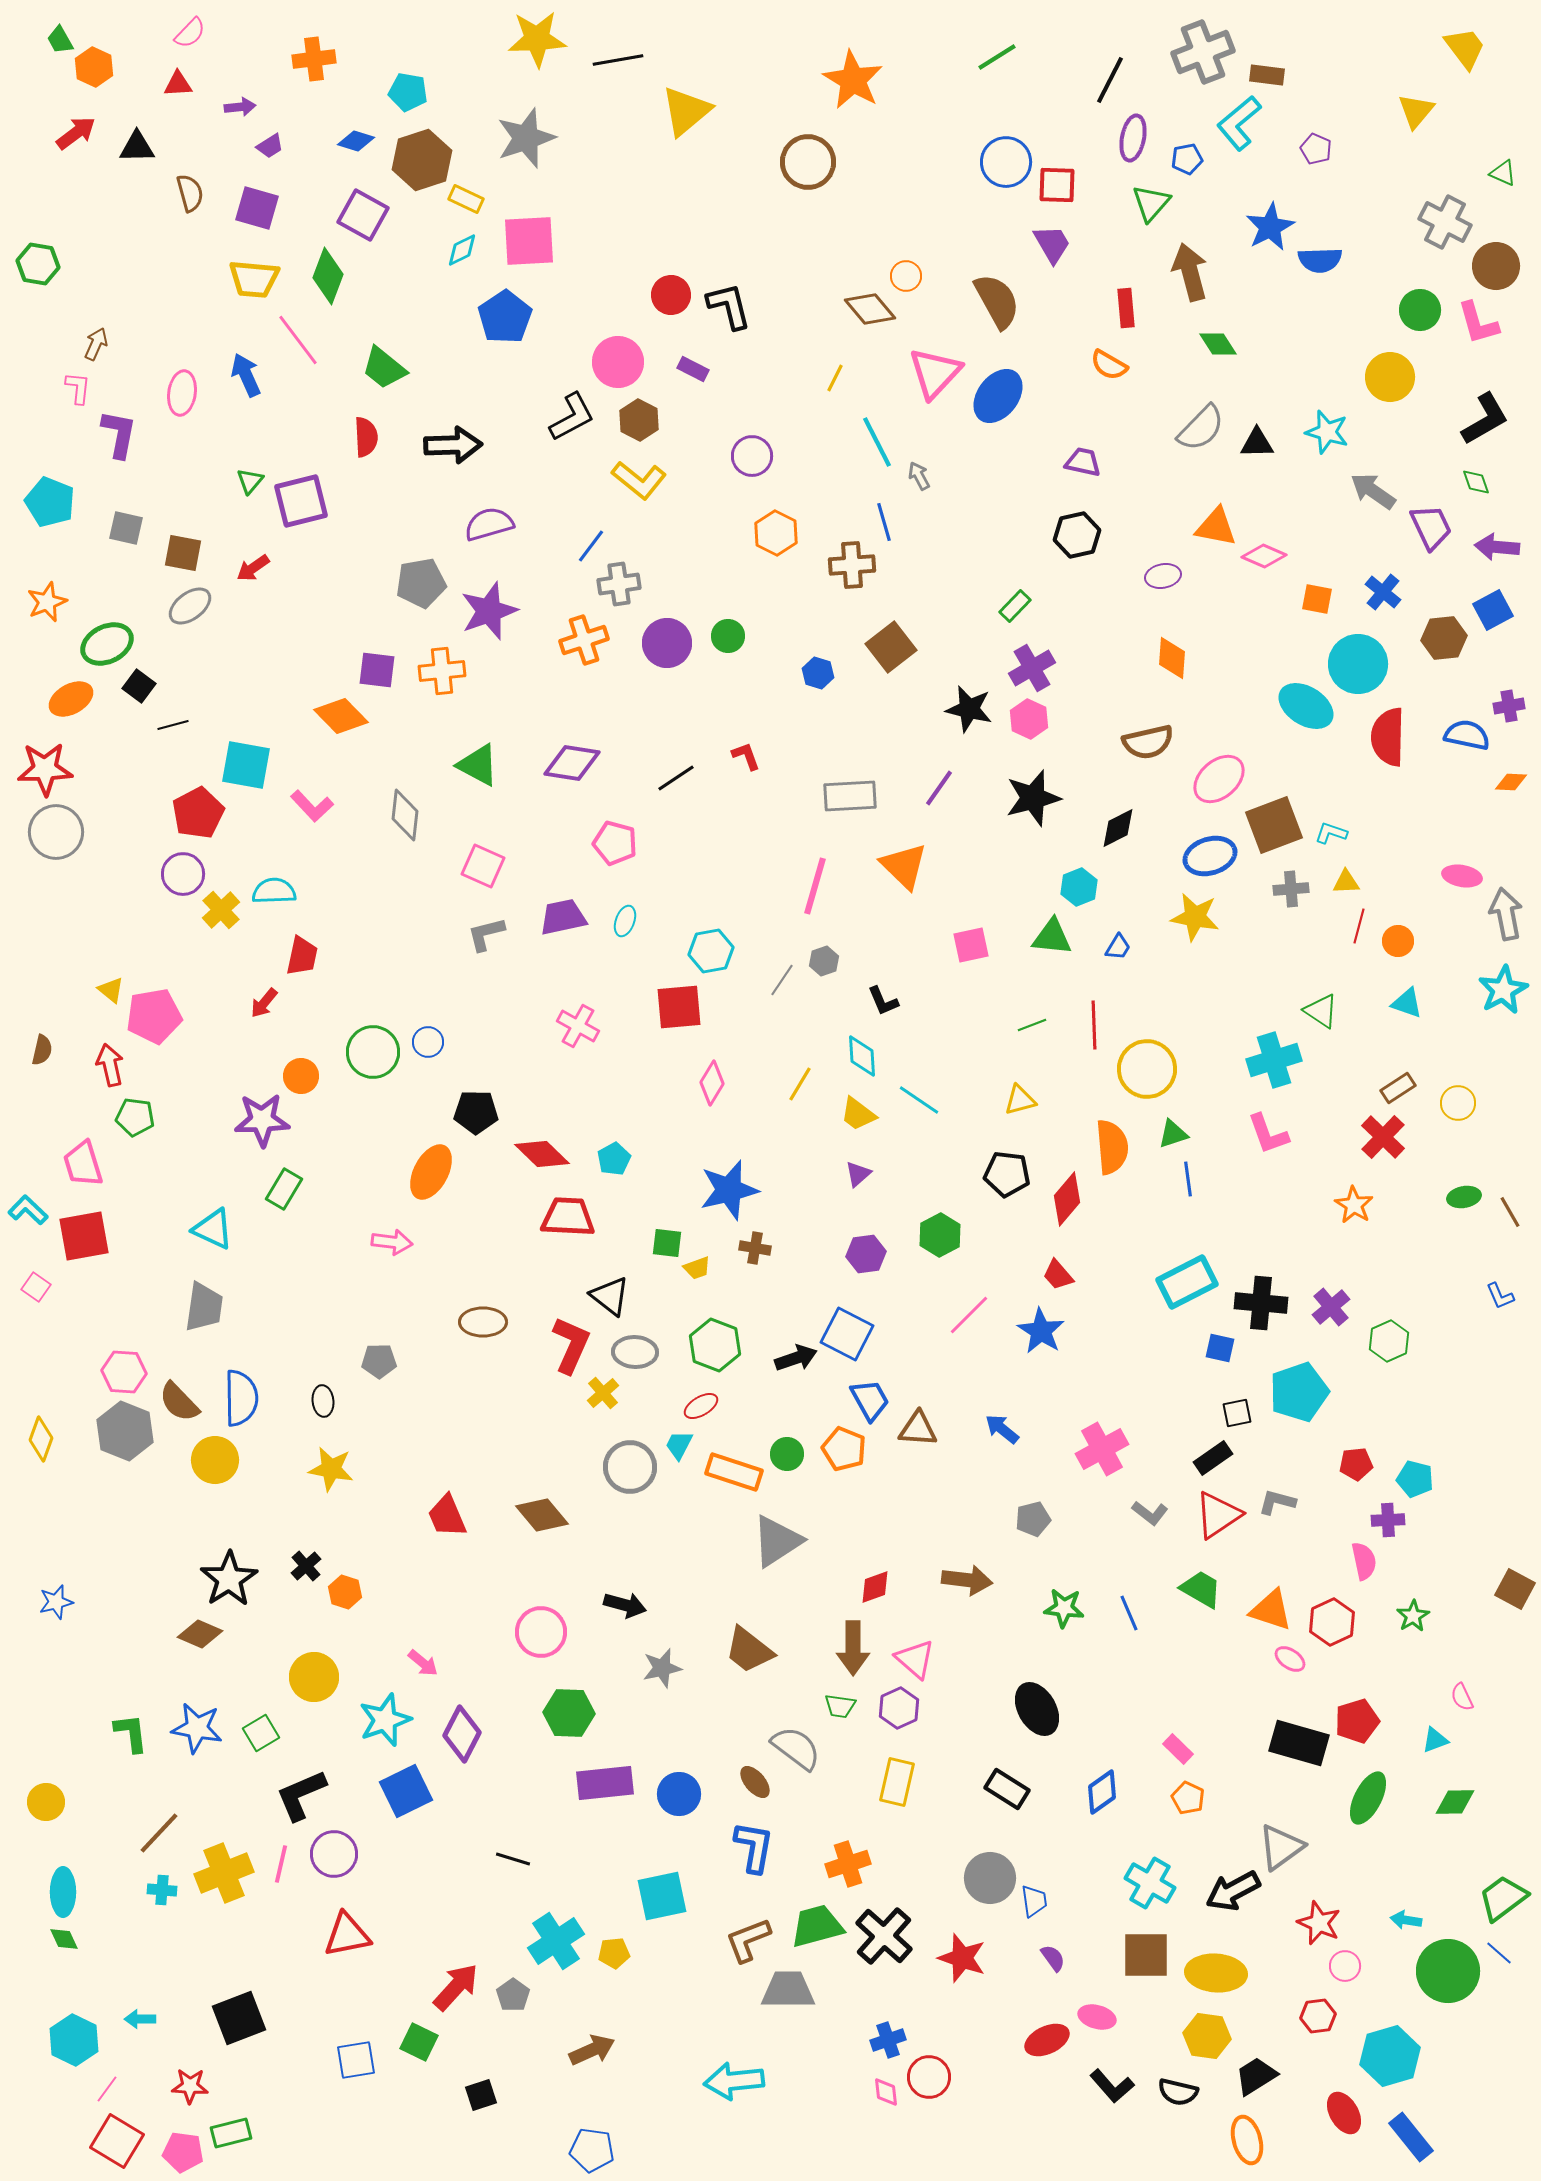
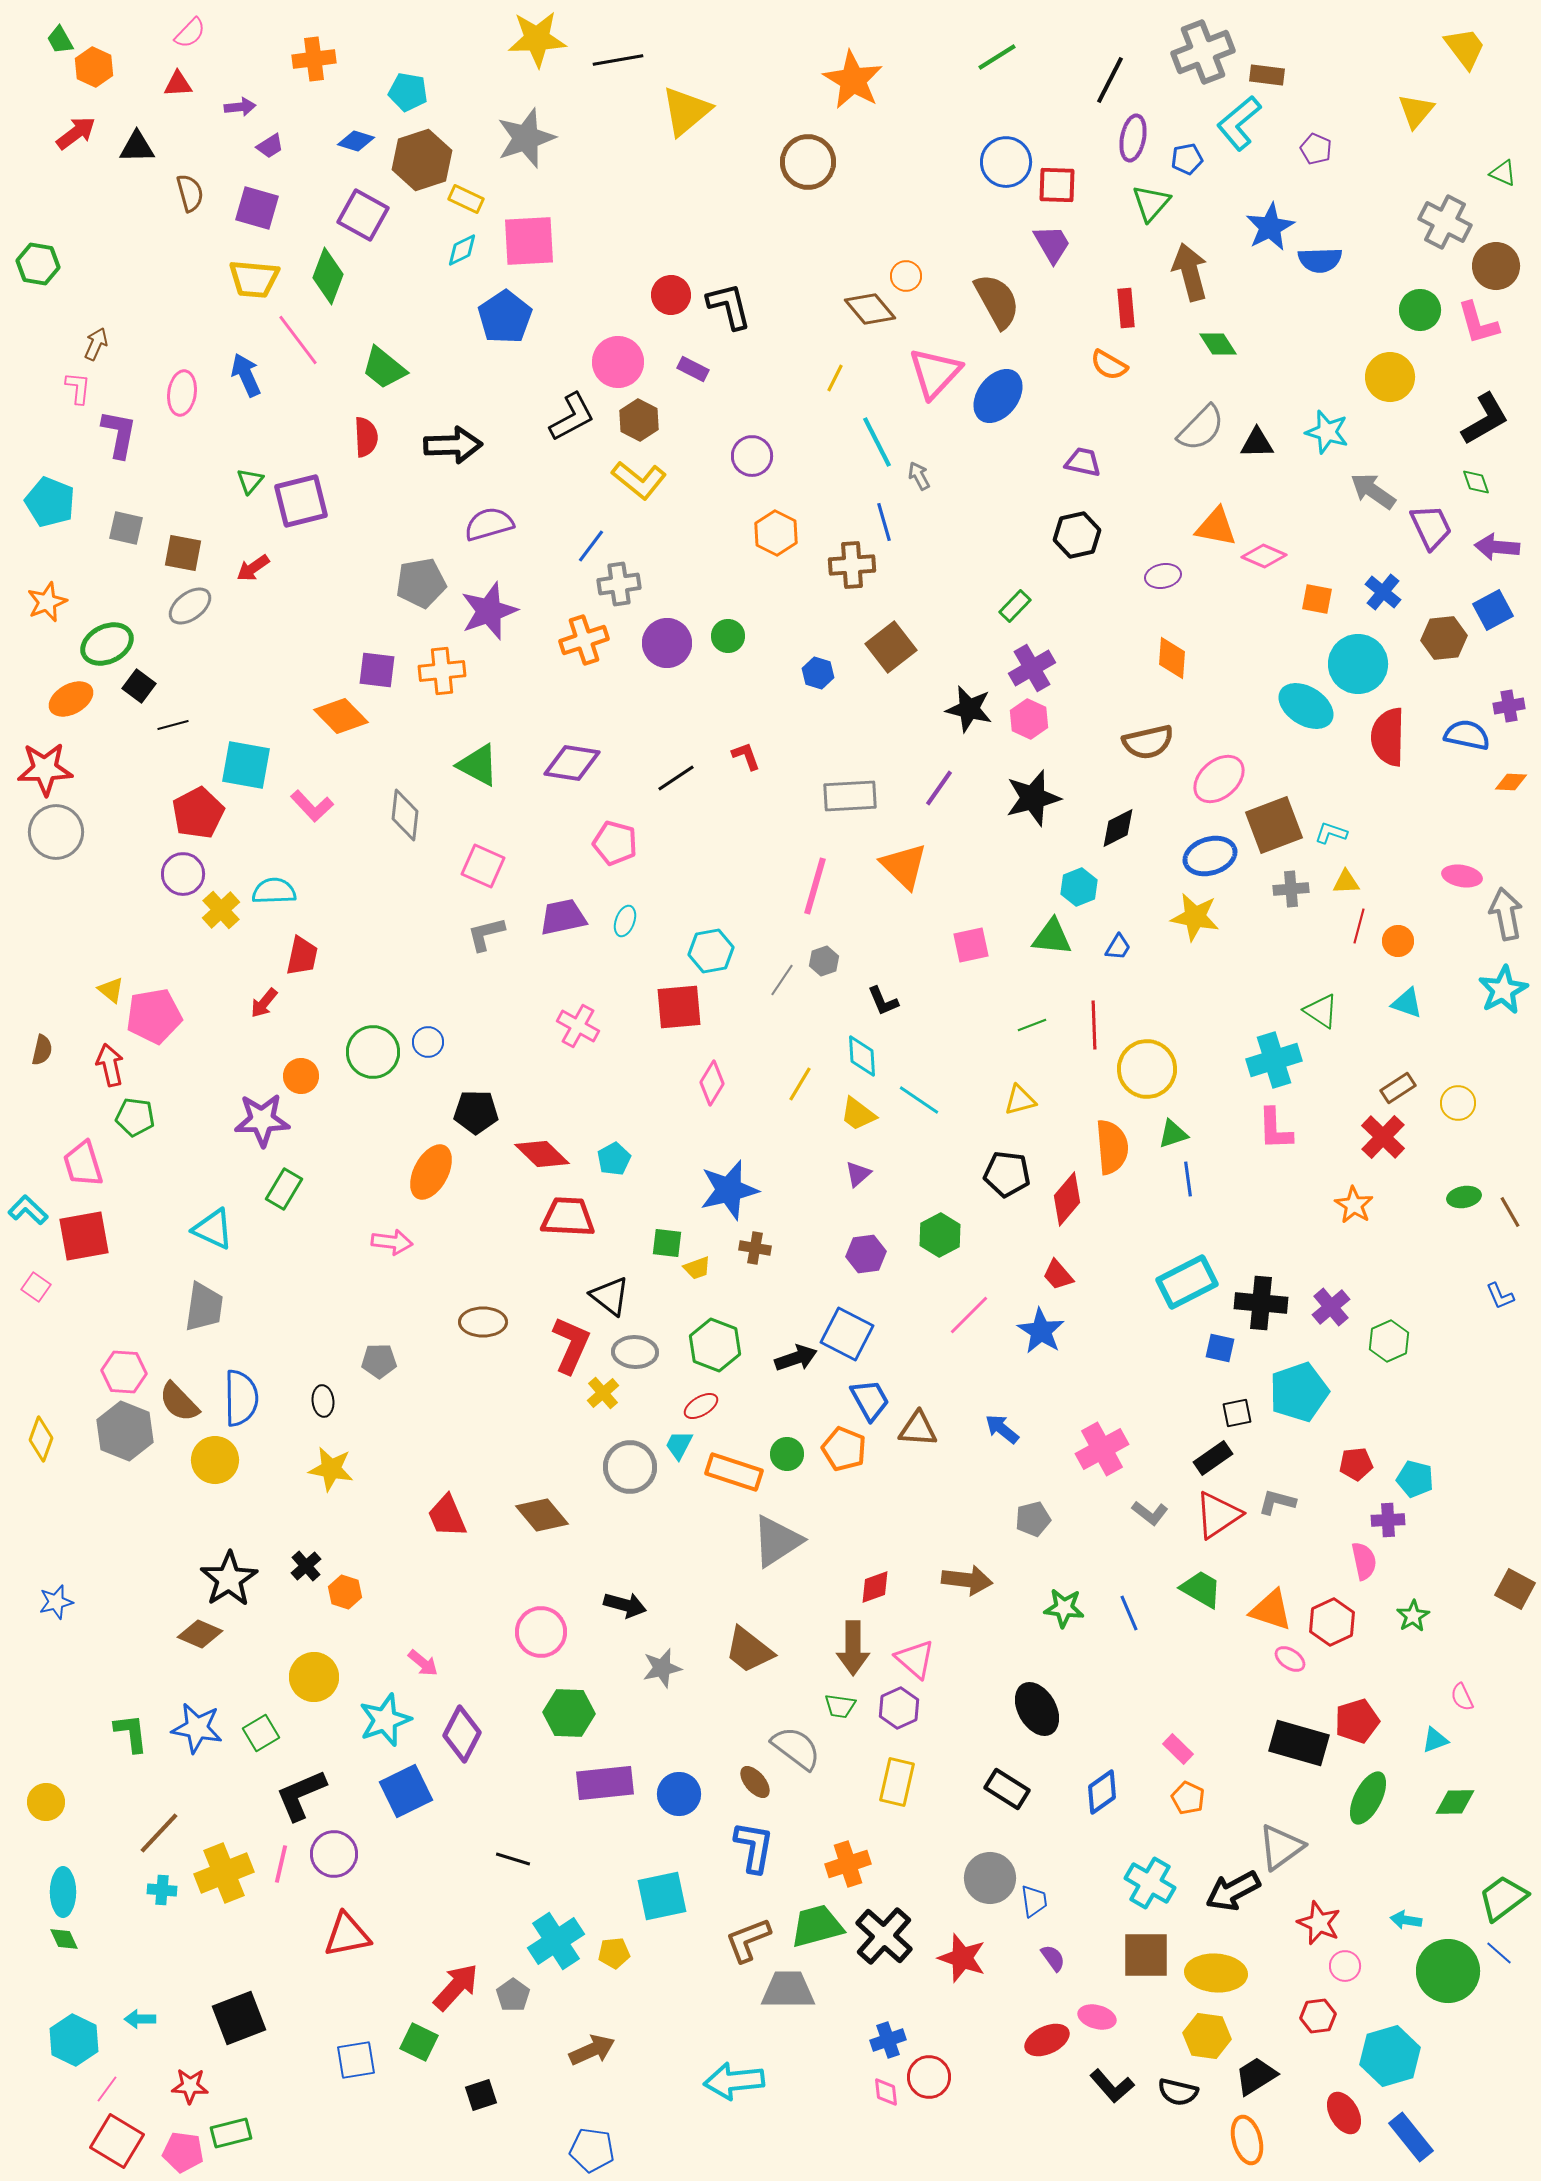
pink L-shape at (1268, 1134): moved 7 px right, 5 px up; rotated 18 degrees clockwise
